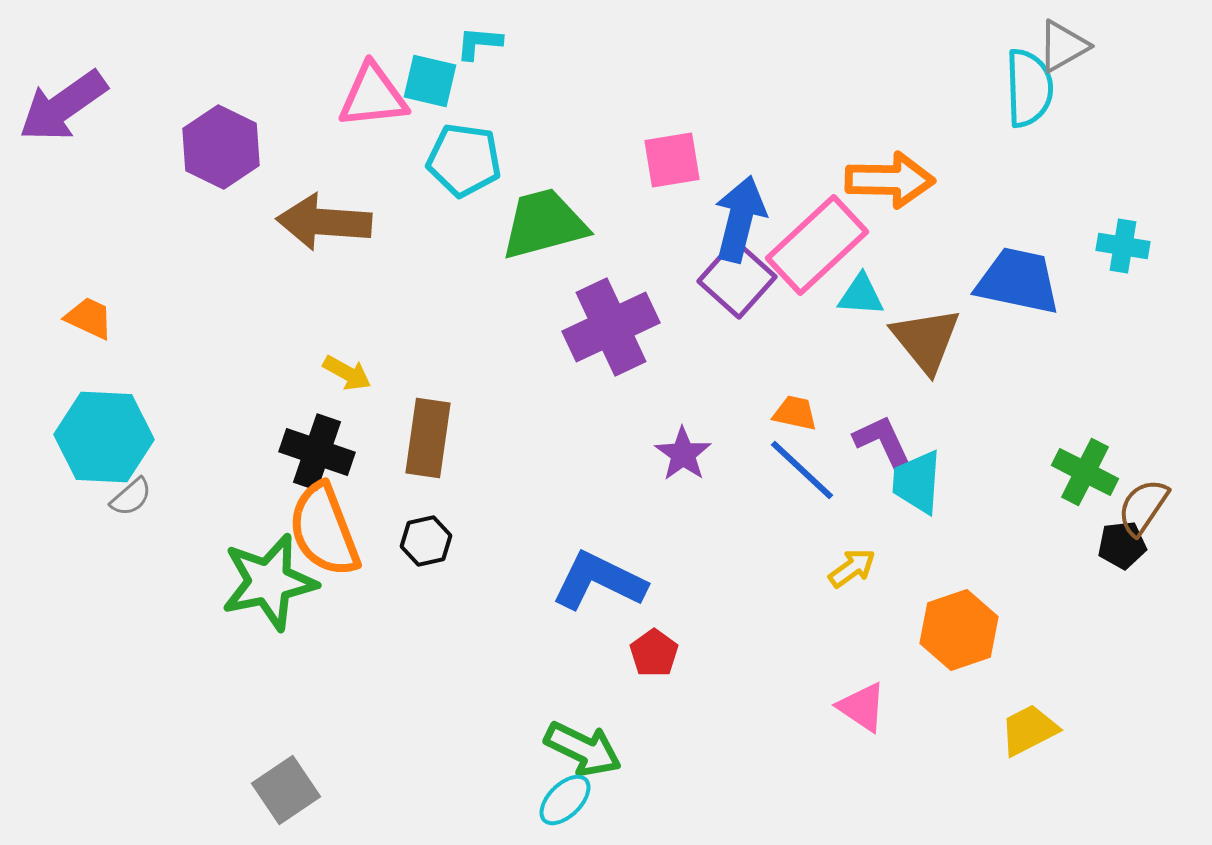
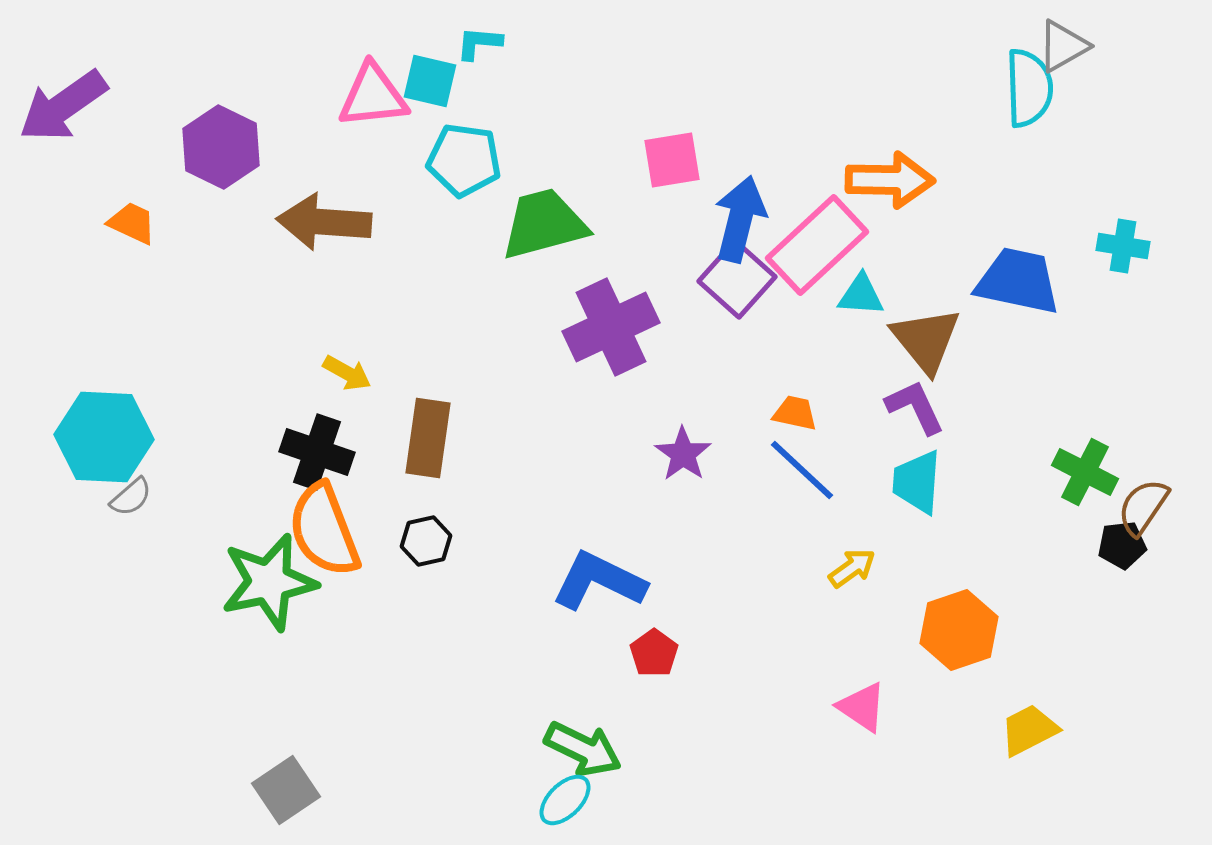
orange trapezoid at (89, 318): moved 43 px right, 95 px up
purple L-shape at (883, 442): moved 32 px right, 35 px up
